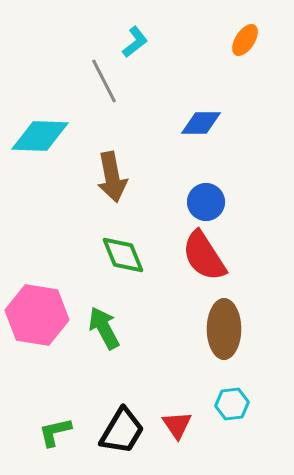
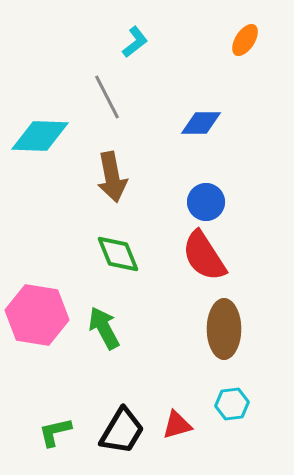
gray line: moved 3 px right, 16 px down
green diamond: moved 5 px left, 1 px up
red triangle: rotated 48 degrees clockwise
